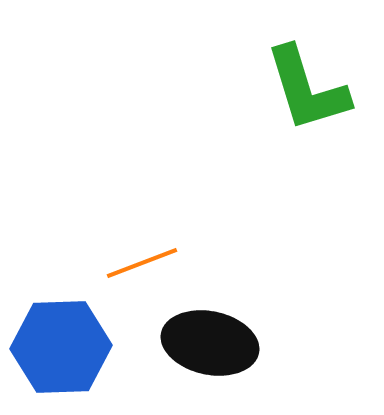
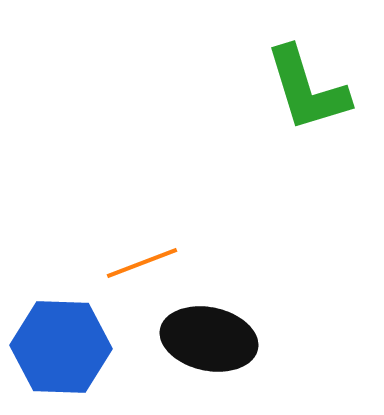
black ellipse: moved 1 px left, 4 px up
blue hexagon: rotated 4 degrees clockwise
